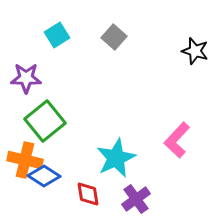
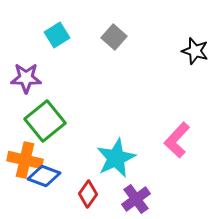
blue diamond: rotated 12 degrees counterclockwise
red diamond: rotated 44 degrees clockwise
